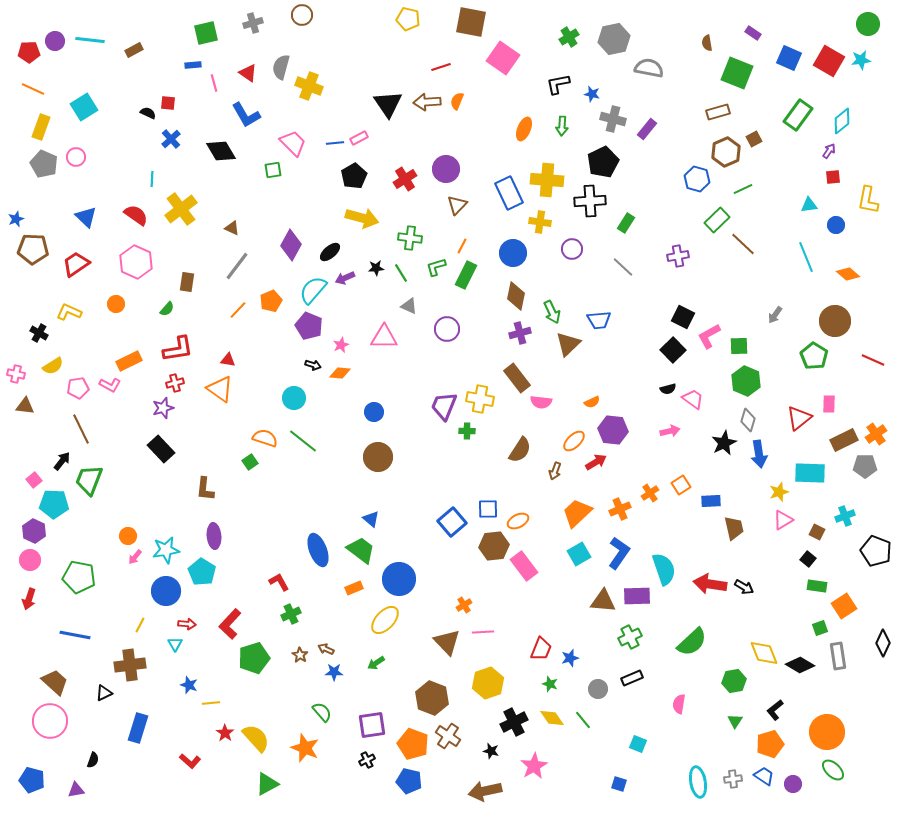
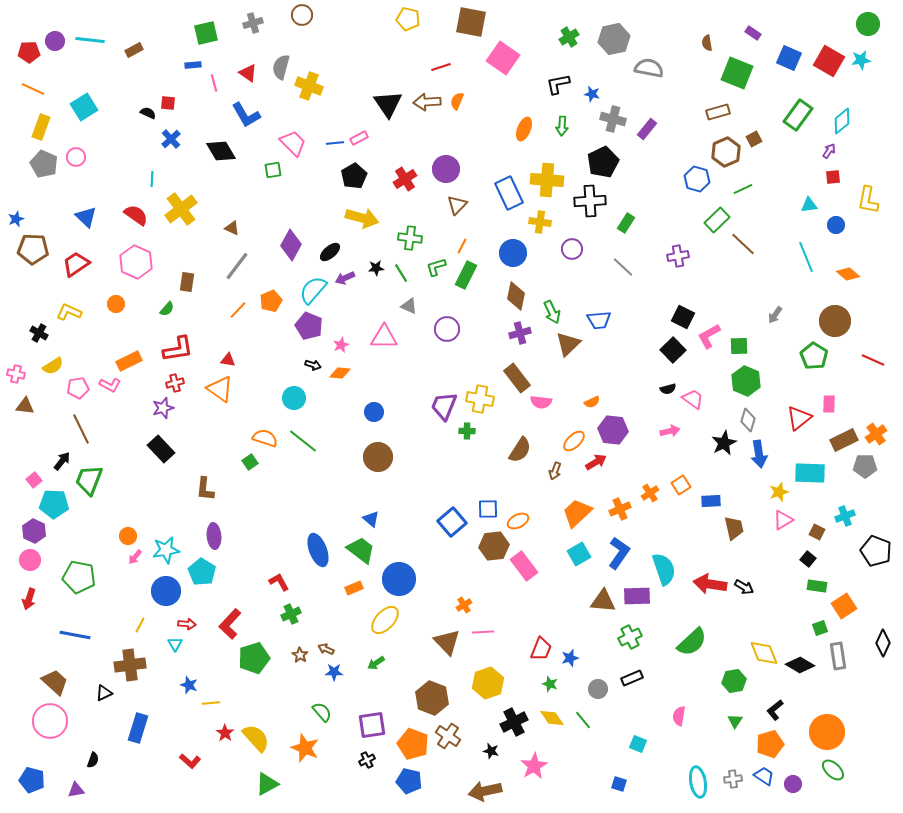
pink semicircle at (679, 704): moved 12 px down
